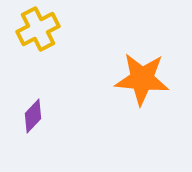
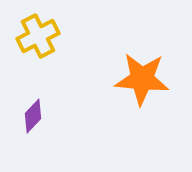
yellow cross: moved 7 px down
